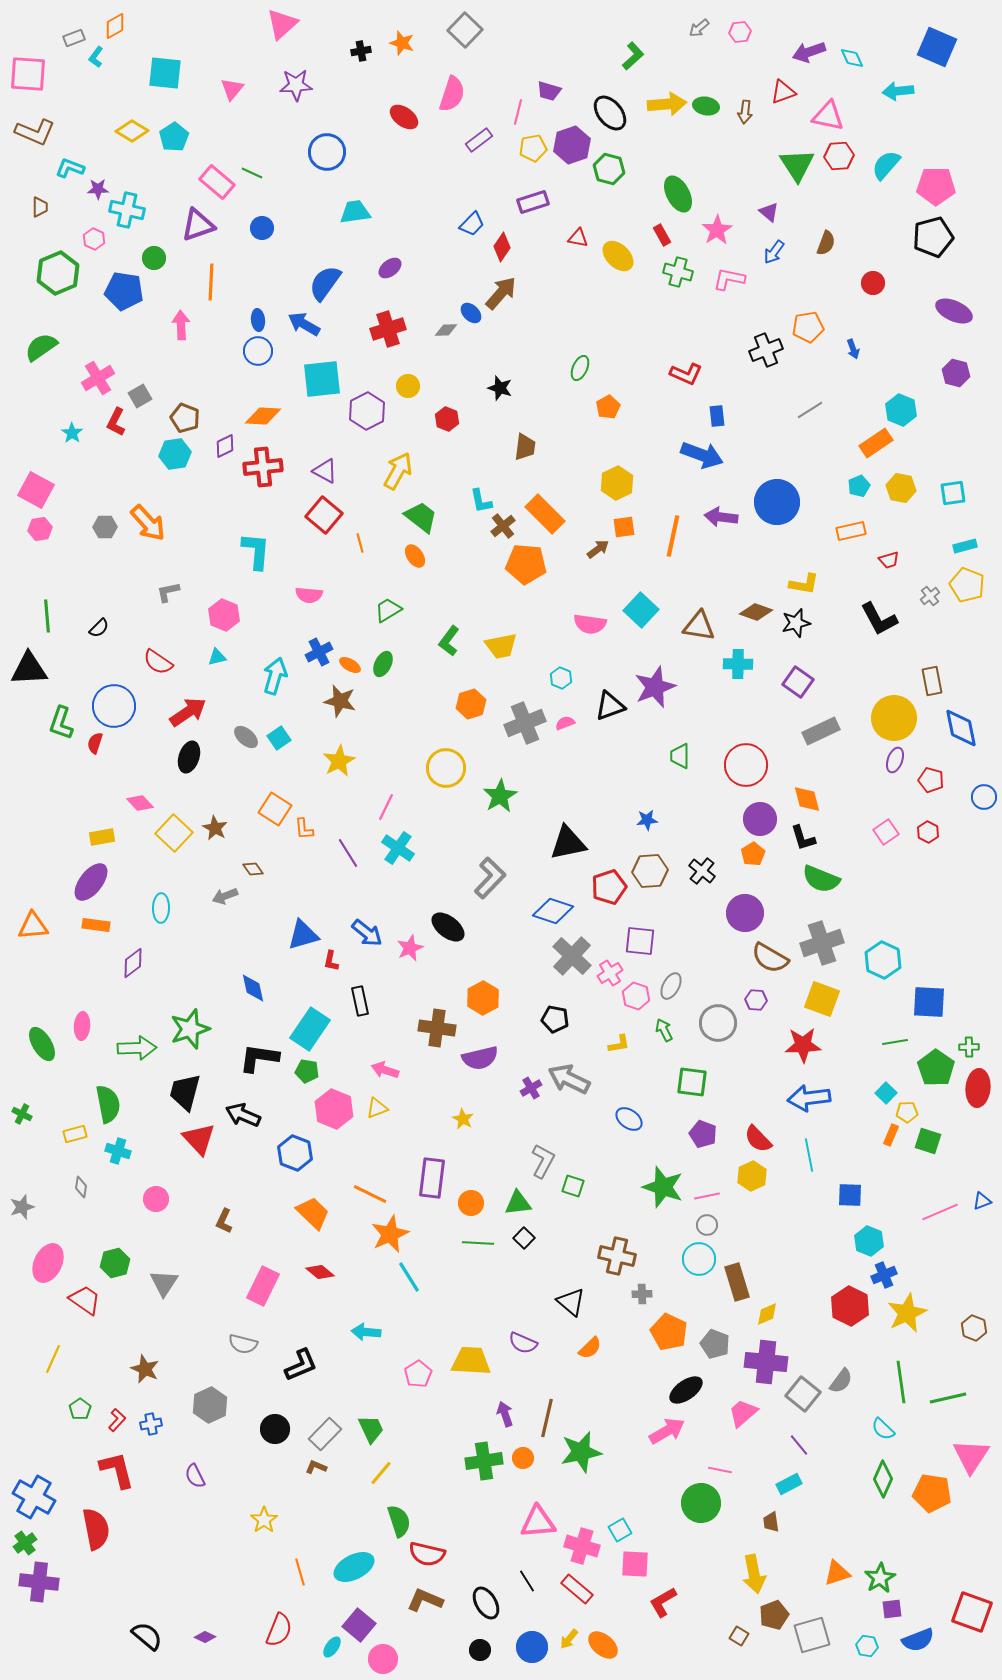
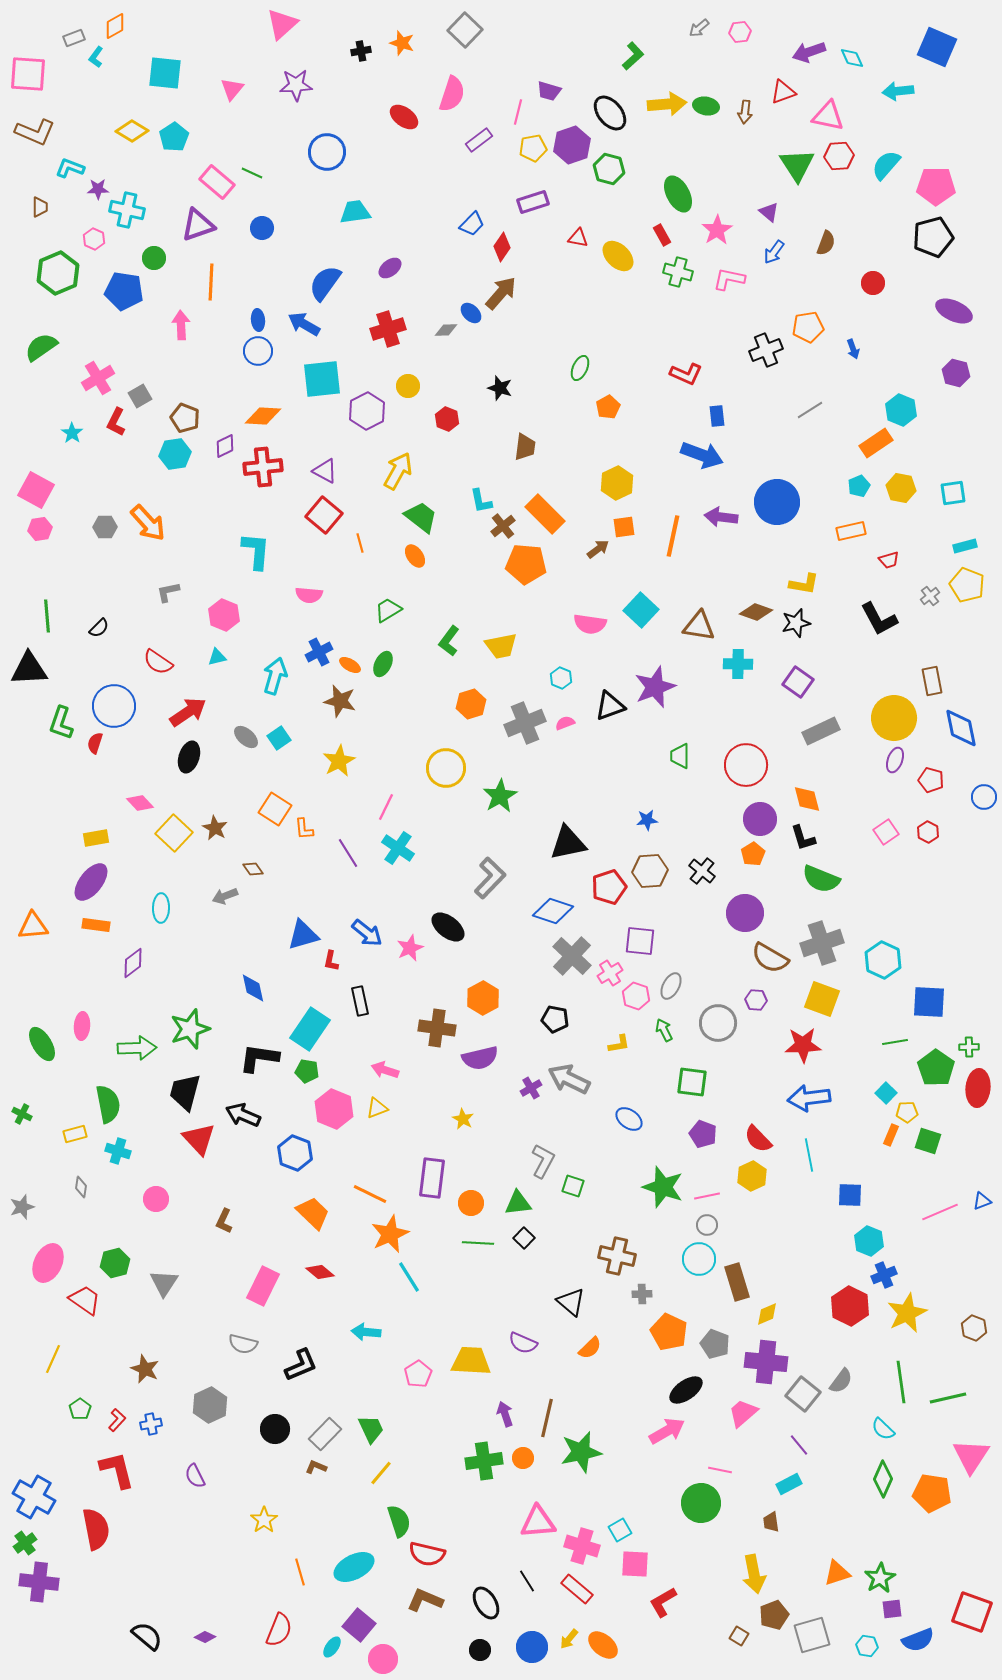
yellow rectangle at (102, 837): moved 6 px left, 1 px down
